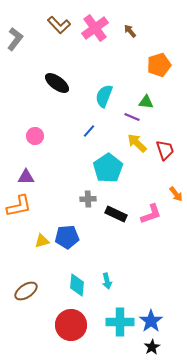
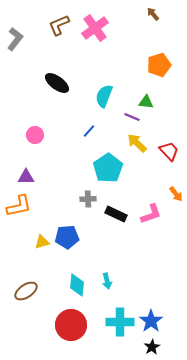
brown L-shape: rotated 110 degrees clockwise
brown arrow: moved 23 px right, 17 px up
pink circle: moved 1 px up
red trapezoid: moved 4 px right, 1 px down; rotated 25 degrees counterclockwise
yellow triangle: moved 1 px down
